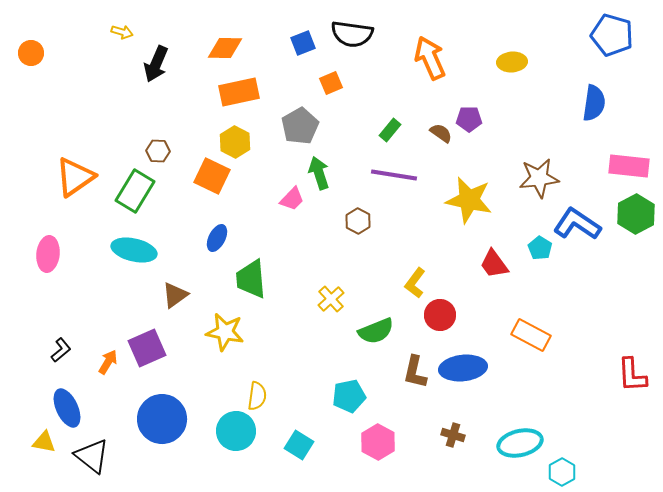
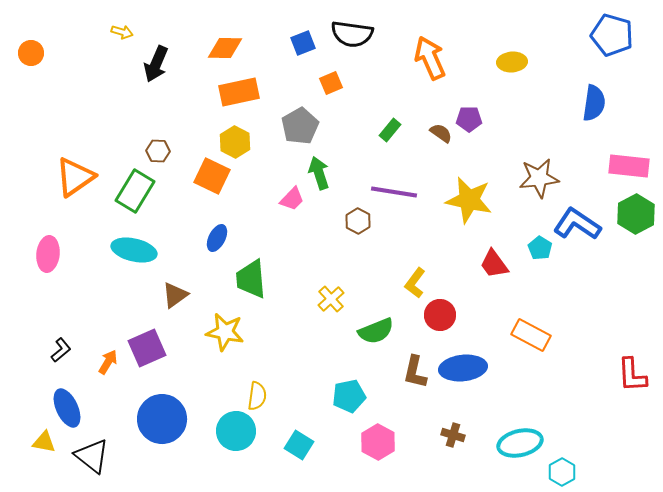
purple line at (394, 175): moved 17 px down
